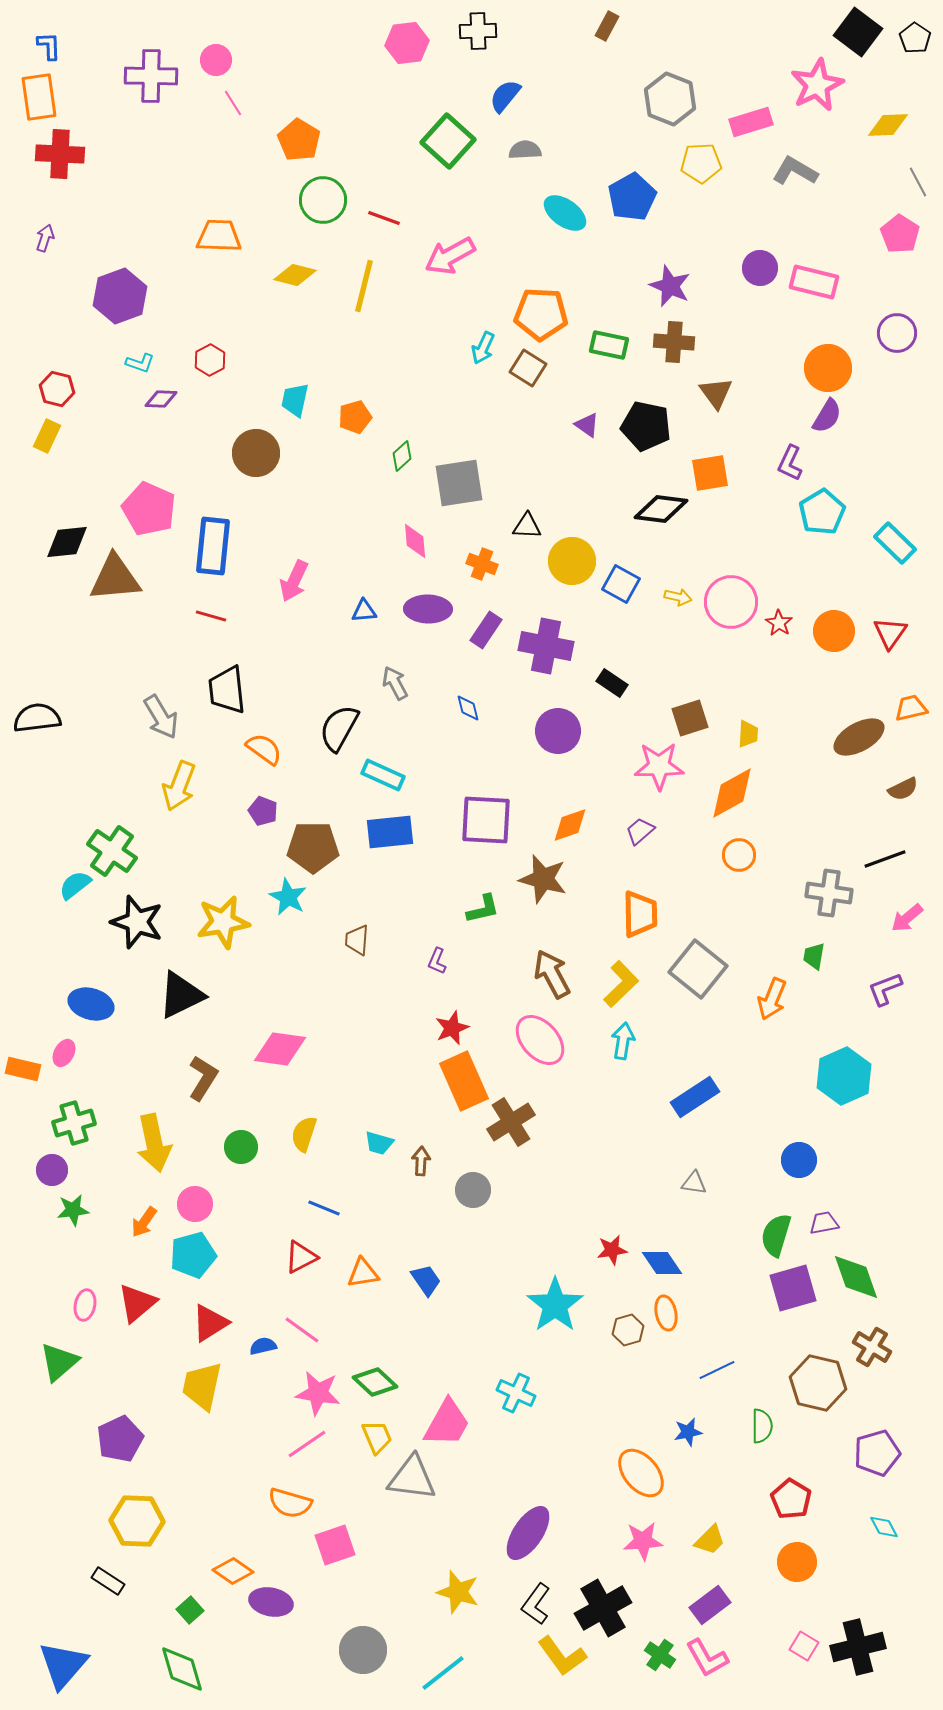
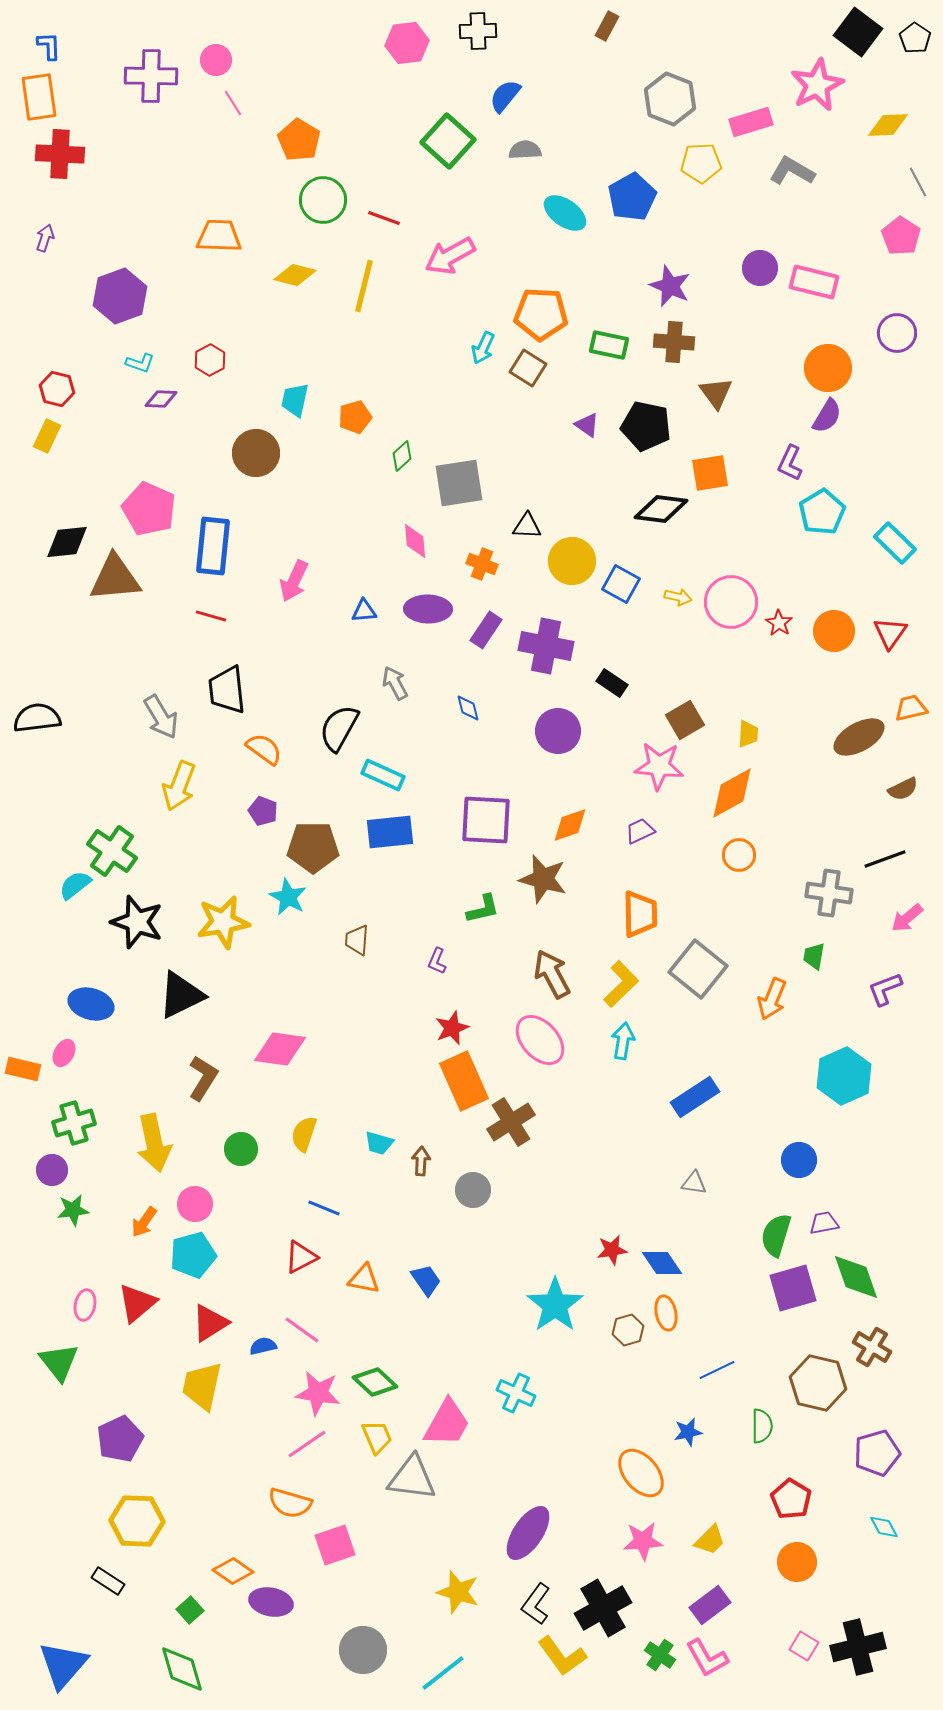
gray L-shape at (795, 171): moved 3 px left
pink pentagon at (900, 234): moved 1 px right, 2 px down
brown square at (690, 718): moved 5 px left, 2 px down; rotated 12 degrees counterclockwise
pink star at (659, 766): rotated 6 degrees clockwise
purple trapezoid at (640, 831): rotated 16 degrees clockwise
green circle at (241, 1147): moved 2 px down
orange triangle at (363, 1273): moved 1 px right, 6 px down; rotated 20 degrees clockwise
green triangle at (59, 1362): rotated 27 degrees counterclockwise
